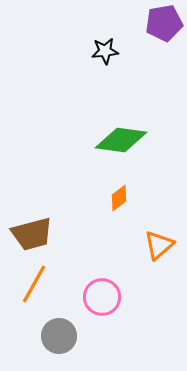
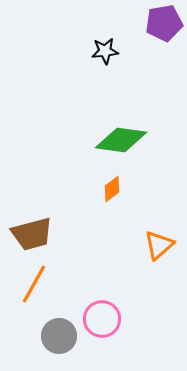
orange diamond: moved 7 px left, 9 px up
pink circle: moved 22 px down
